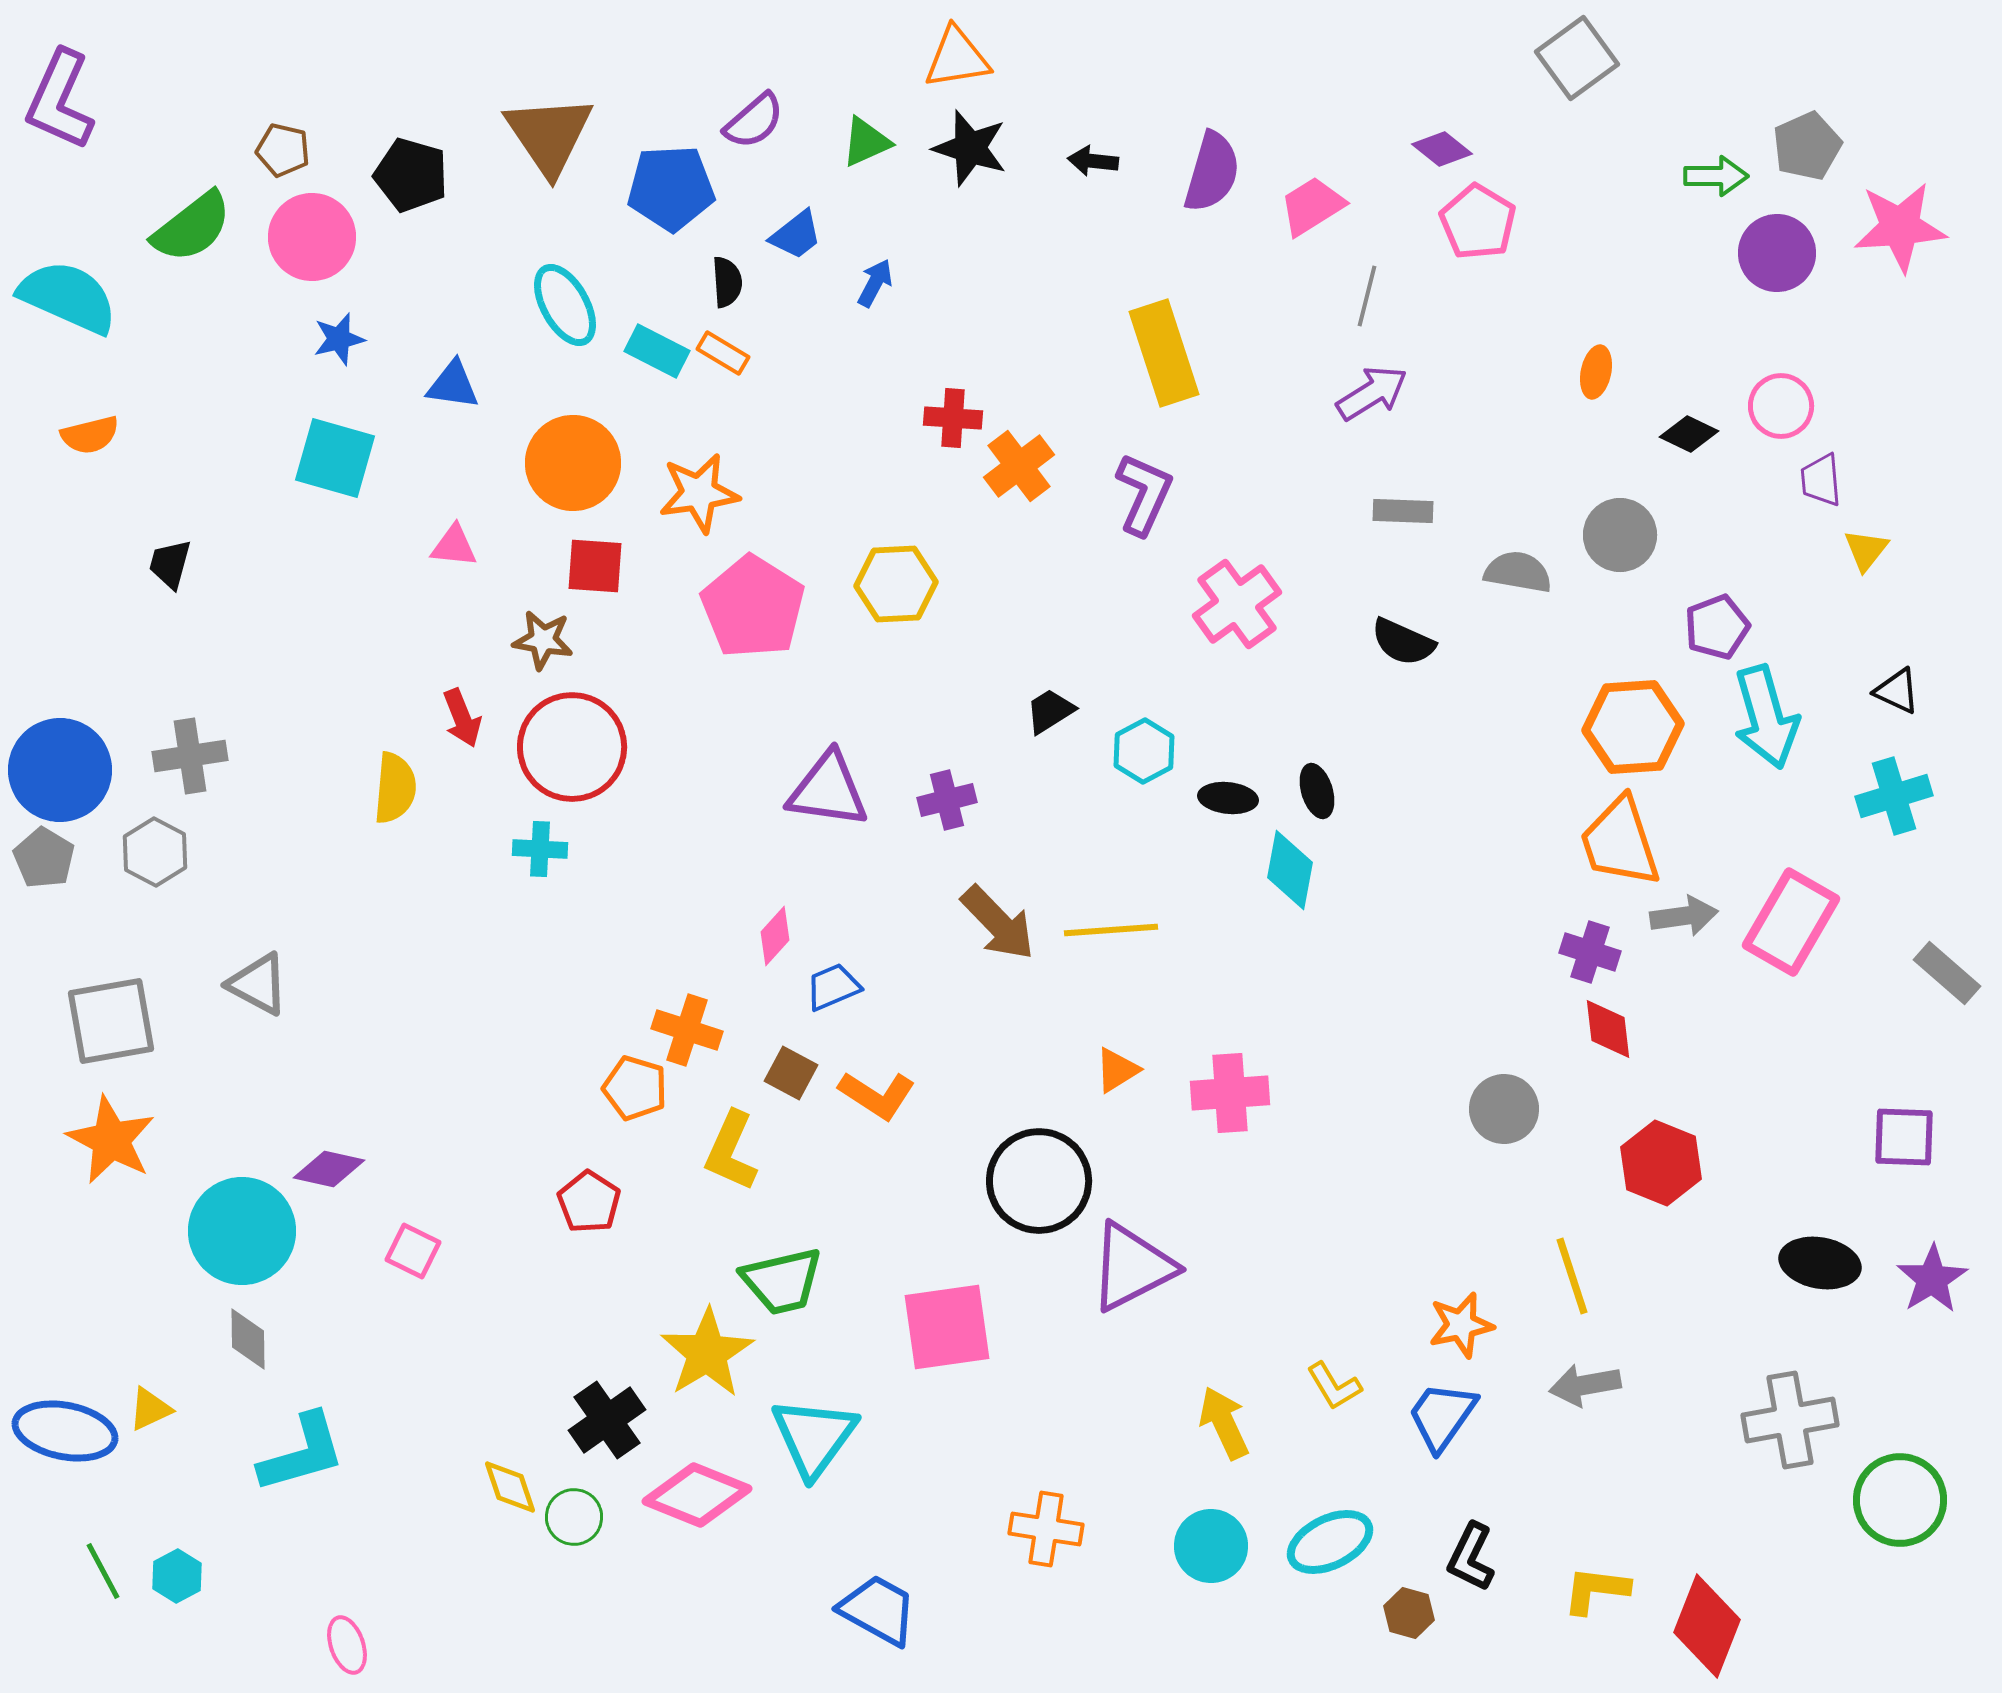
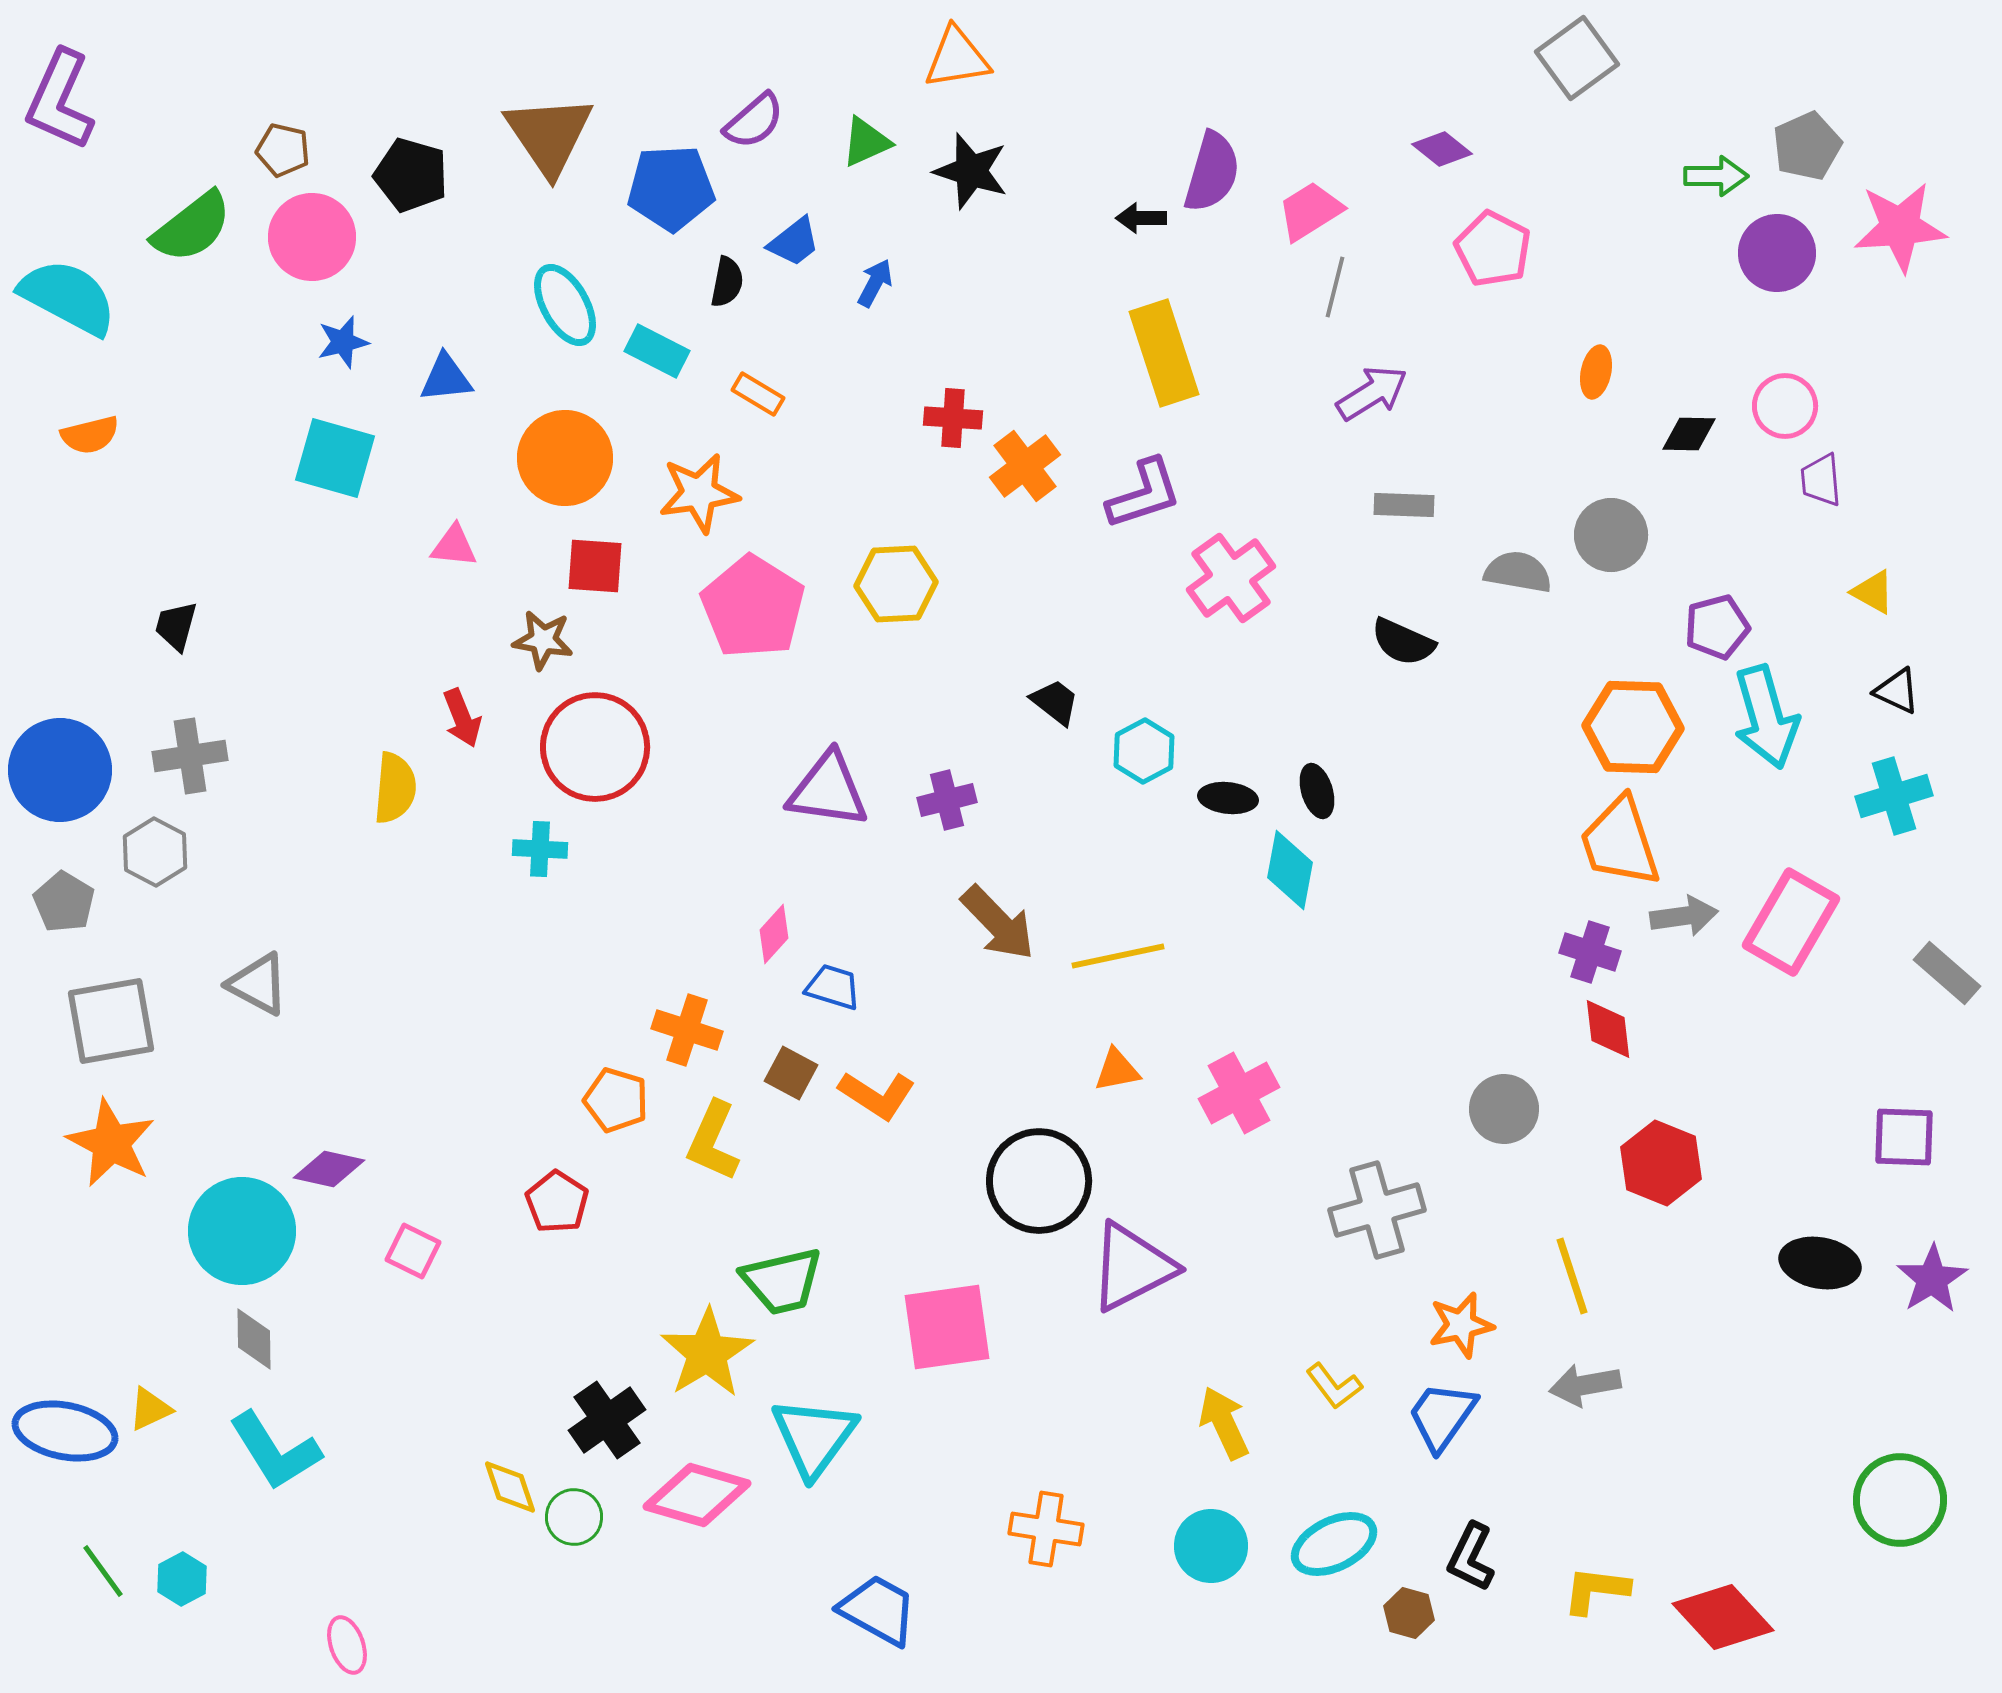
black star at (970, 148): moved 1 px right, 23 px down
black arrow at (1093, 161): moved 48 px right, 57 px down; rotated 6 degrees counterclockwise
pink trapezoid at (1312, 206): moved 2 px left, 5 px down
pink pentagon at (1478, 222): moved 15 px right, 27 px down; rotated 4 degrees counterclockwise
blue trapezoid at (796, 235): moved 2 px left, 7 px down
black semicircle at (727, 282): rotated 15 degrees clockwise
gray line at (1367, 296): moved 32 px left, 9 px up
cyan semicircle at (68, 297): rotated 4 degrees clockwise
blue star at (339, 339): moved 4 px right, 3 px down
orange rectangle at (723, 353): moved 35 px right, 41 px down
blue triangle at (453, 385): moved 7 px left, 7 px up; rotated 14 degrees counterclockwise
pink circle at (1781, 406): moved 4 px right
black diamond at (1689, 434): rotated 24 degrees counterclockwise
orange circle at (573, 463): moved 8 px left, 5 px up
orange cross at (1019, 466): moved 6 px right
purple L-shape at (1144, 494): rotated 48 degrees clockwise
gray rectangle at (1403, 511): moved 1 px right, 6 px up
gray circle at (1620, 535): moved 9 px left
yellow triangle at (1866, 550): moved 7 px right, 42 px down; rotated 39 degrees counterclockwise
black trapezoid at (170, 564): moved 6 px right, 62 px down
pink cross at (1237, 604): moved 6 px left, 26 px up
purple pentagon at (1717, 627): rotated 6 degrees clockwise
black trapezoid at (1050, 711): moved 5 px right, 9 px up; rotated 70 degrees clockwise
orange hexagon at (1633, 727): rotated 6 degrees clockwise
red circle at (572, 747): moved 23 px right
gray pentagon at (44, 858): moved 20 px right, 44 px down
yellow line at (1111, 930): moved 7 px right, 26 px down; rotated 8 degrees counterclockwise
pink diamond at (775, 936): moved 1 px left, 2 px up
blue trapezoid at (833, 987): rotated 40 degrees clockwise
orange triangle at (1117, 1070): rotated 21 degrees clockwise
orange pentagon at (635, 1088): moved 19 px left, 12 px down
pink cross at (1230, 1093): moved 9 px right; rotated 24 degrees counterclockwise
orange star at (111, 1140): moved 3 px down
yellow L-shape at (731, 1151): moved 18 px left, 10 px up
red pentagon at (589, 1202): moved 32 px left
gray diamond at (248, 1339): moved 6 px right
yellow L-shape at (1334, 1386): rotated 6 degrees counterclockwise
gray cross at (1790, 1420): moved 413 px left, 210 px up; rotated 6 degrees counterclockwise
cyan L-shape at (302, 1453): moved 27 px left, 2 px up; rotated 74 degrees clockwise
pink diamond at (697, 1495): rotated 6 degrees counterclockwise
cyan ellipse at (1330, 1542): moved 4 px right, 2 px down
green line at (103, 1571): rotated 8 degrees counterclockwise
cyan hexagon at (177, 1576): moved 5 px right, 3 px down
red diamond at (1707, 1626): moved 16 px right, 9 px up; rotated 64 degrees counterclockwise
